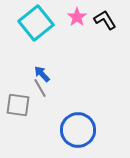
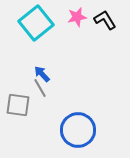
pink star: rotated 24 degrees clockwise
